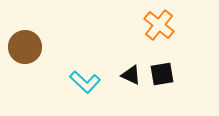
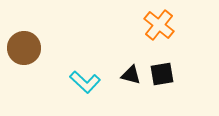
brown circle: moved 1 px left, 1 px down
black triangle: rotated 10 degrees counterclockwise
